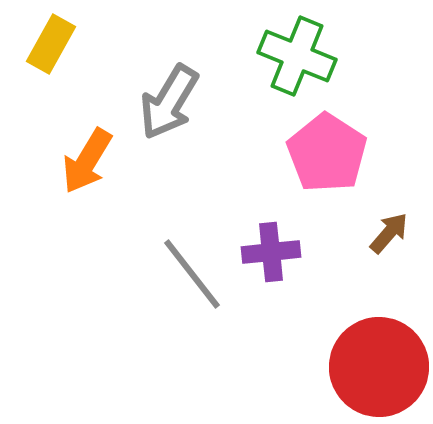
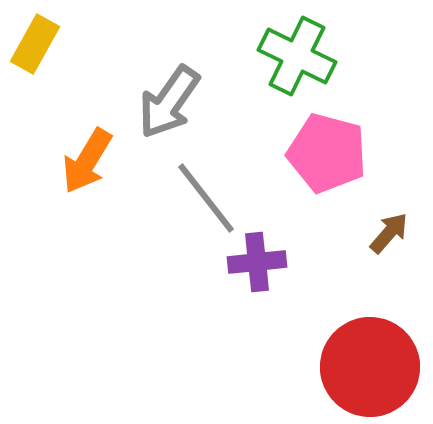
yellow rectangle: moved 16 px left
green cross: rotated 4 degrees clockwise
gray arrow: rotated 4 degrees clockwise
pink pentagon: rotated 18 degrees counterclockwise
purple cross: moved 14 px left, 10 px down
gray line: moved 14 px right, 76 px up
red circle: moved 9 px left
